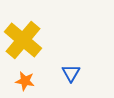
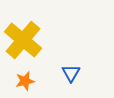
orange star: rotated 24 degrees counterclockwise
